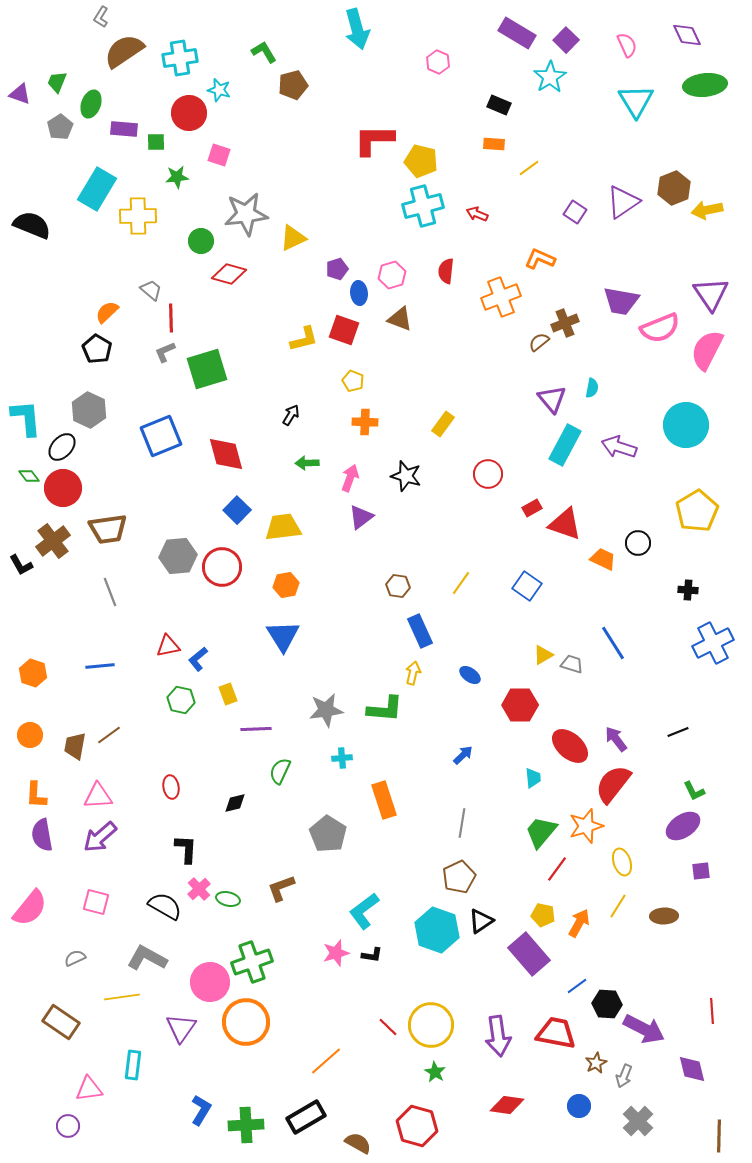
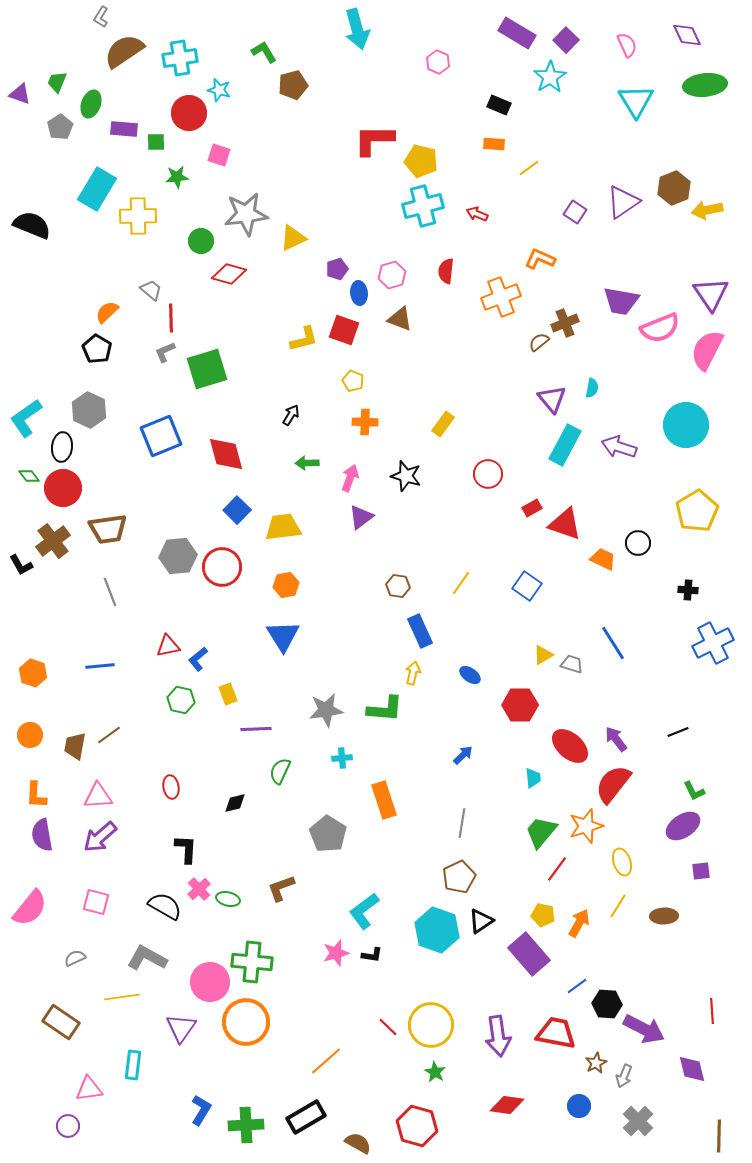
cyan L-shape at (26, 418): rotated 120 degrees counterclockwise
black ellipse at (62, 447): rotated 36 degrees counterclockwise
green cross at (252, 962): rotated 24 degrees clockwise
